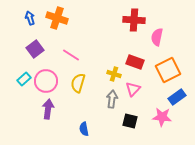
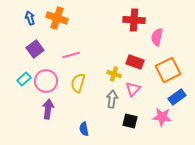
pink line: rotated 48 degrees counterclockwise
